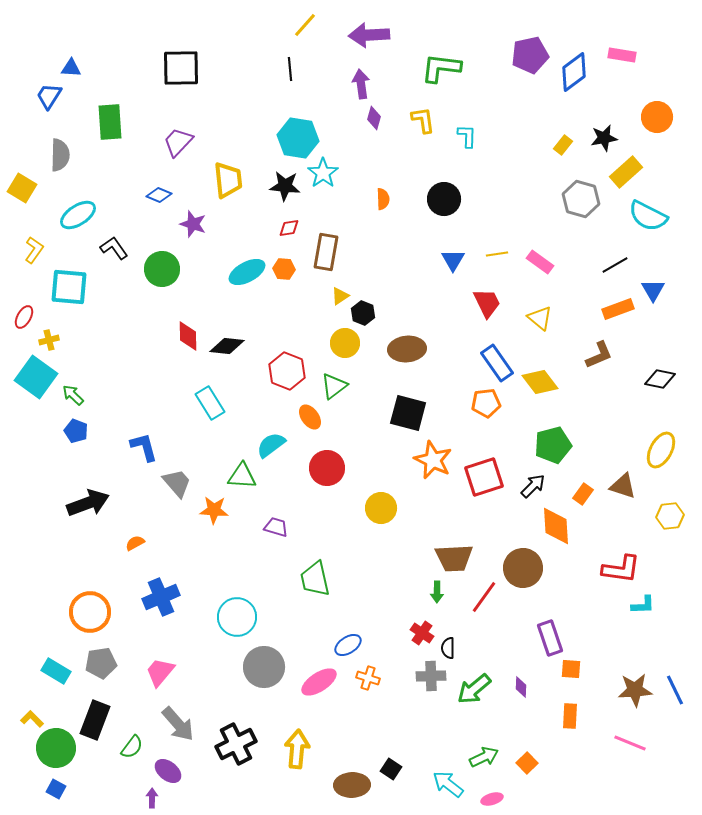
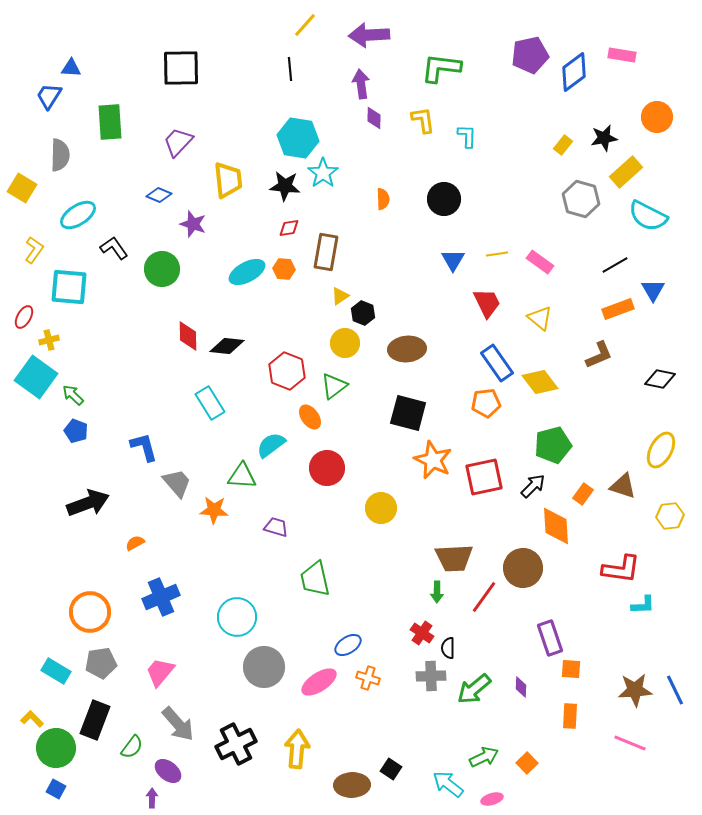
purple diamond at (374, 118): rotated 15 degrees counterclockwise
red square at (484, 477): rotated 6 degrees clockwise
